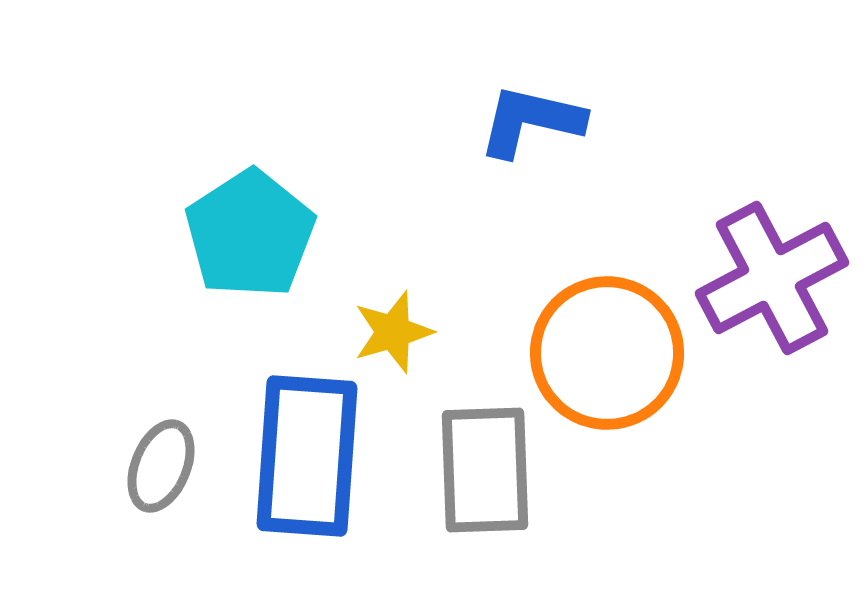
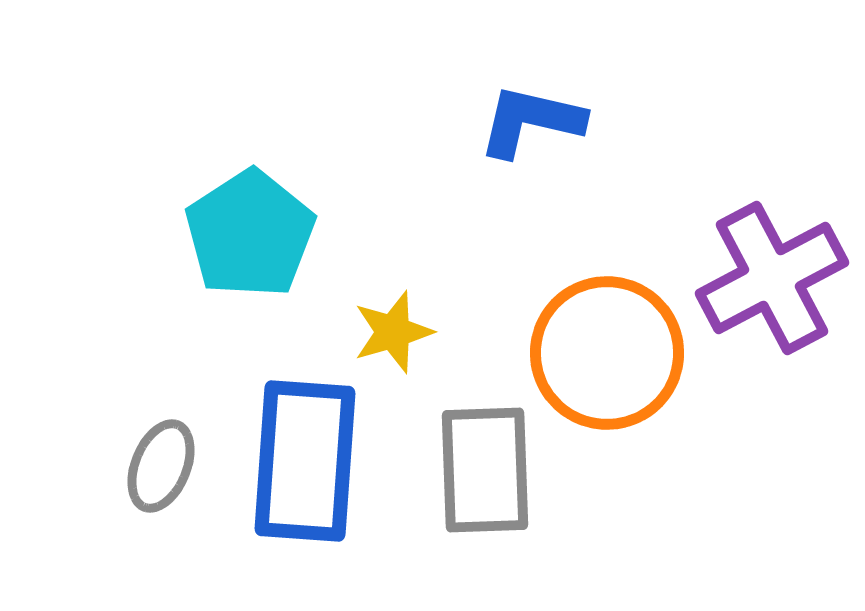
blue rectangle: moved 2 px left, 5 px down
